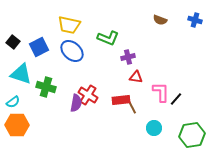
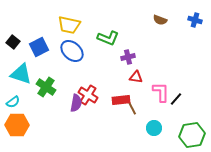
green cross: rotated 18 degrees clockwise
brown line: moved 1 px down
